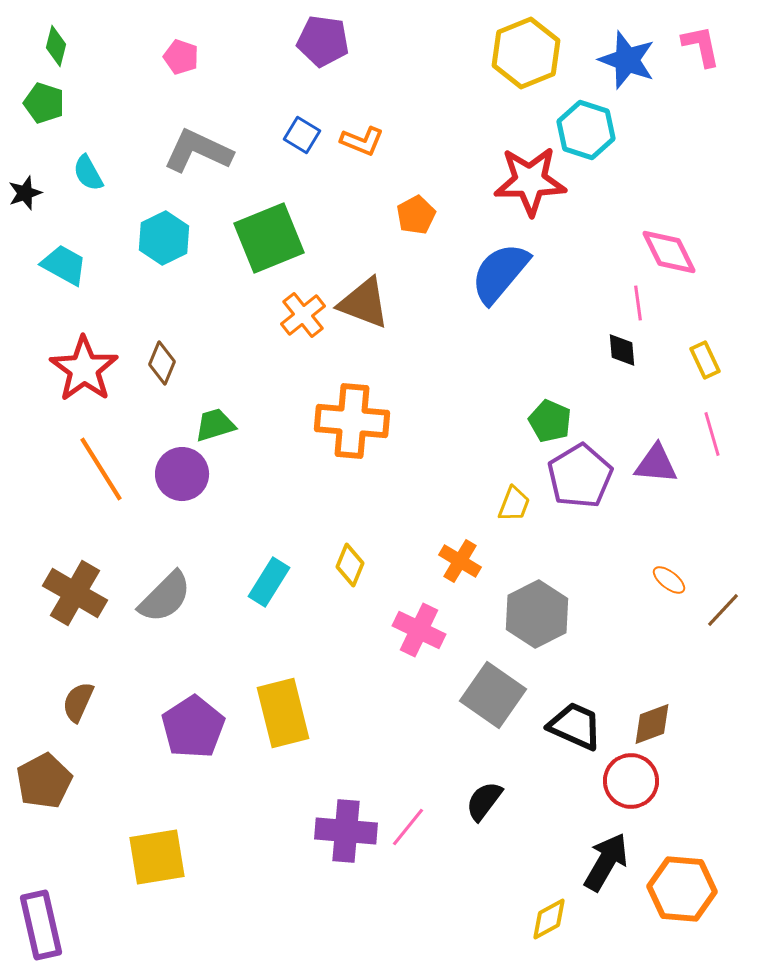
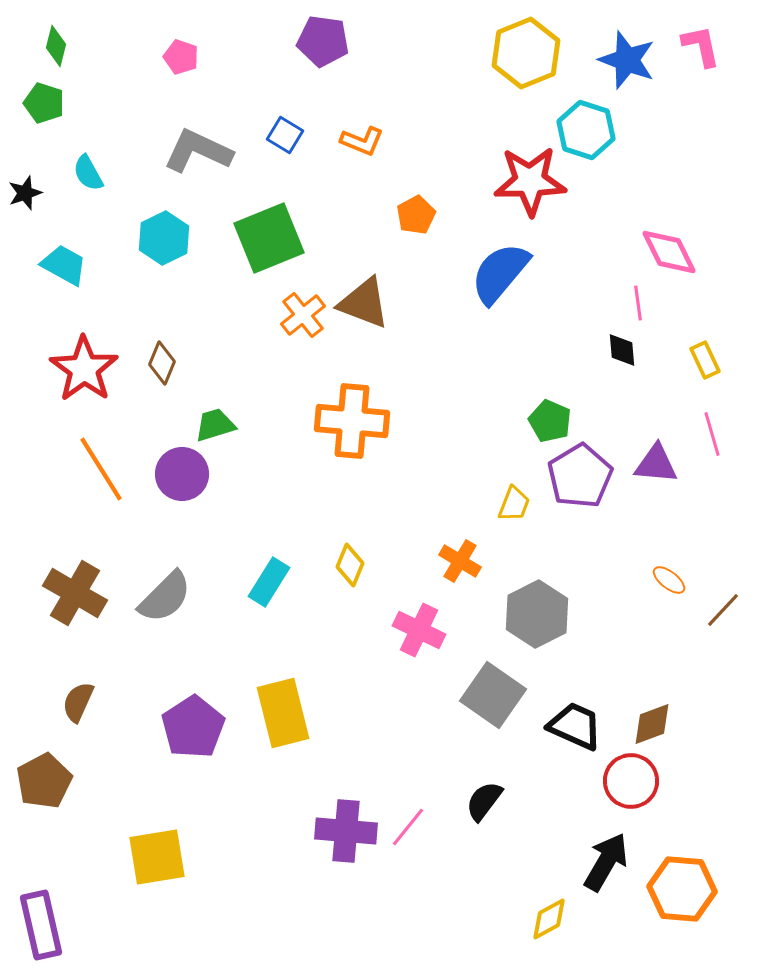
blue square at (302, 135): moved 17 px left
